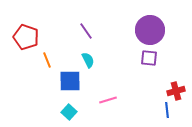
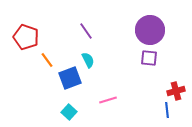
orange line: rotated 14 degrees counterclockwise
blue square: moved 3 px up; rotated 20 degrees counterclockwise
